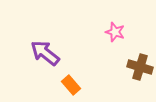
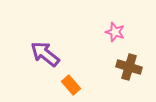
purple arrow: moved 1 px down
brown cross: moved 11 px left
